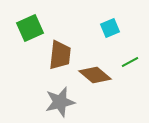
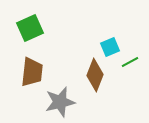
cyan square: moved 19 px down
brown trapezoid: moved 28 px left, 17 px down
brown diamond: rotated 72 degrees clockwise
